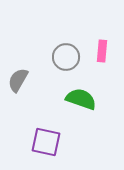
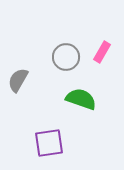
pink rectangle: moved 1 px down; rotated 25 degrees clockwise
purple square: moved 3 px right, 1 px down; rotated 20 degrees counterclockwise
